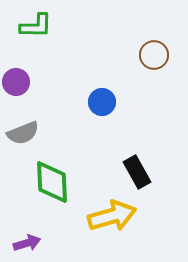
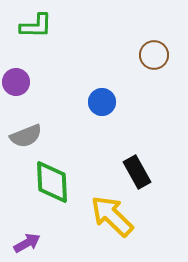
gray semicircle: moved 3 px right, 3 px down
yellow arrow: rotated 120 degrees counterclockwise
purple arrow: rotated 12 degrees counterclockwise
